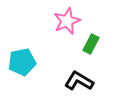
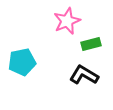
green rectangle: rotated 48 degrees clockwise
black L-shape: moved 5 px right, 6 px up
